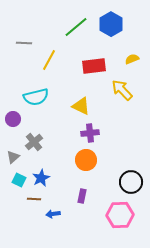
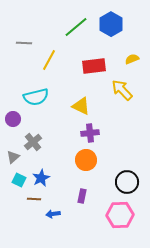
gray cross: moved 1 px left
black circle: moved 4 px left
